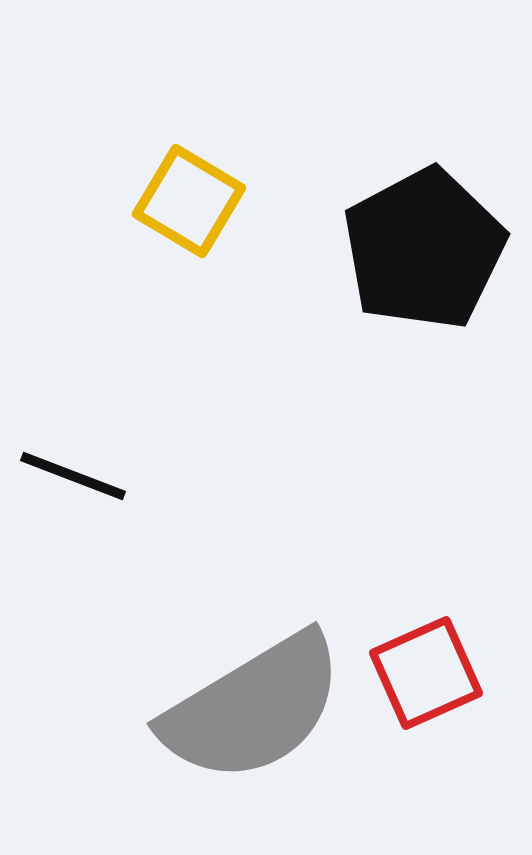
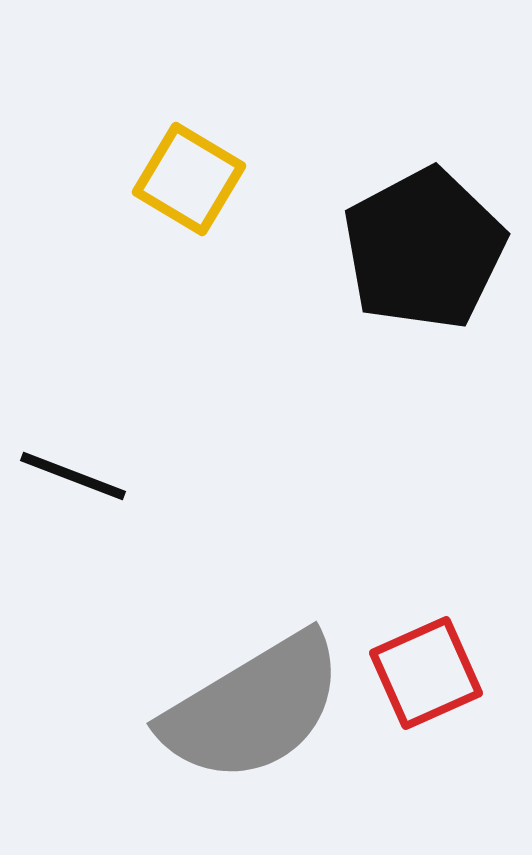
yellow square: moved 22 px up
